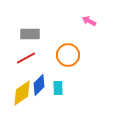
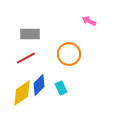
orange circle: moved 1 px right, 1 px up
cyan rectangle: moved 3 px right; rotated 24 degrees counterclockwise
